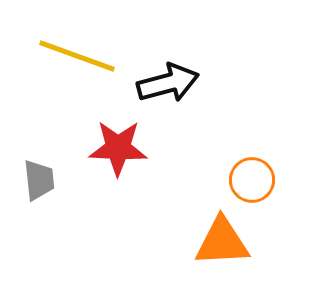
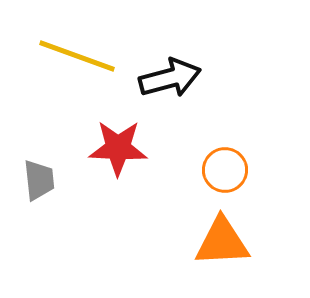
black arrow: moved 2 px right, 5 px up
orange circle: moved 27 px left, 10 px up
